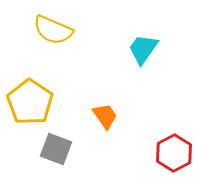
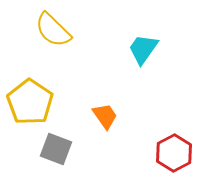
yellow semicircle: rotated 21 degrees clockwise
